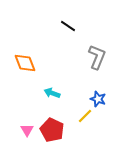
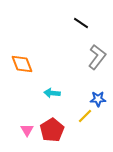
black line: moved 13 px right, 3 px up
gray L-shape: rotated 15 degrees clockwise
orange diamond: moved 3 px left, 1 px down
cyan arrow: rotated 14 degrees counterclockwise
blue star: rotated 21 degrees counterclockwise
red pentagon: rotated 15 degrees clockwise
